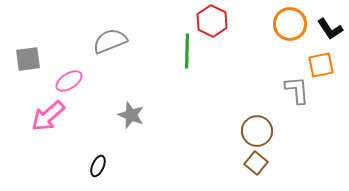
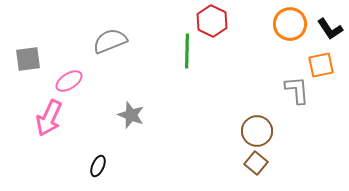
pink arrow: moved 1 px right, 2 px down; rotated 24 degrees counterclockwise
